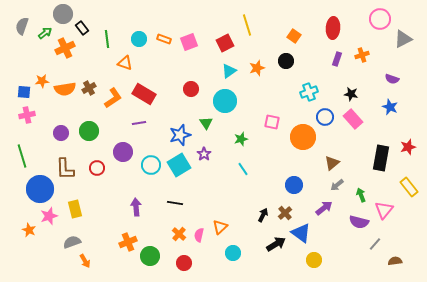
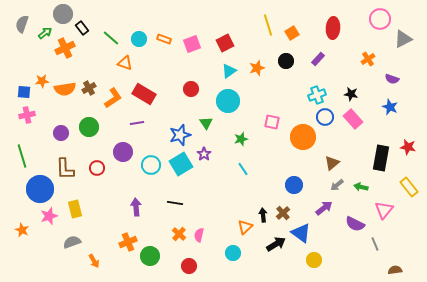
yellow line at (247, 25): moved 21 px right
gray semicircle at (22, 26): moved 2 px up
orange square at (294, 36): moved 2 px left, 3 px up; rotated 24 degrees clockwise
green line at (107, 39): moved 4 px right, 1 px up; rotated 42 degrees counterclockwise
pink square at (189, 42): moved 3 px right, 2 px down
orange cross at (362, 55): moved 6 px right, 4 px down; rotated 16 degrees counterclockwise
purple rectangle at (337, 59): moved 19 px left; rotated 24 degrees clockwise
cyan cross at (309, 92): moved 8 px right, 3 px down
cyan circle at (225, 101): moved 3 px right
purple line at (139, 123): moved 2 px left
green circle at (89, 131): moved 4 px up
red star at (408, 147): rotated 28 degrees clockwise
cyan square at (179, 165): moved 2 px right, 1 px up
green arrow at (361, 195): moved 8 px up; rotated 56 degrees counterclockwise
brown cross at (285, 213): moved 2 px left
black arrow at (263, 215): rotated 32 degrees counterclockwise
purple semicircle at (359, 222): moved 4 px left, 2 px down; rotated 12 degrees clockwise
orange triangle at (220, 227): moved 25 px right
orange star at (29, 230): moved 7 px left
gray line at (375, 244): rotated 64 degrees counterclockwise
orange arrow at (85, 261): moved 9 px right
brown semicircle at (395, 261): moved 9 px down
red circle at (184, 263): moved 5 px right, 3 px down
